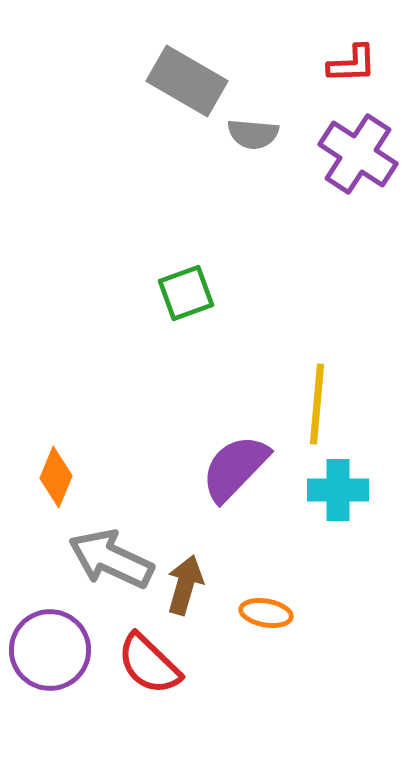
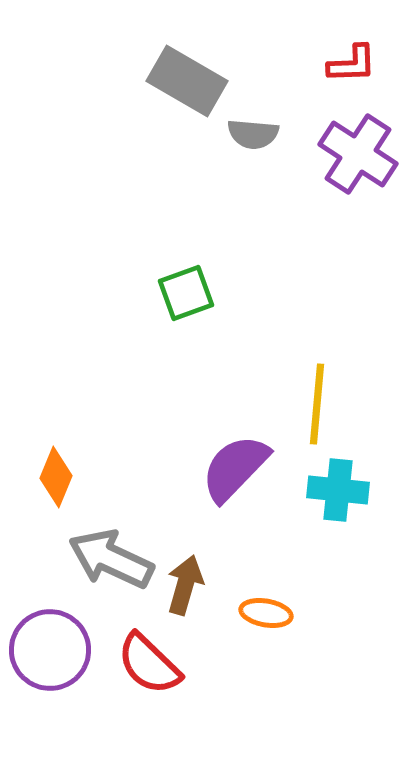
cyan cross: rotated 6 degrees clockwise
